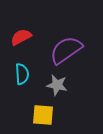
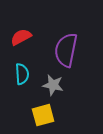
purple semicircle: rotated 44 degrees counterclockwise
gray star: moved 4 px left
yellow square: rotated 20 degrees counterclockwise
